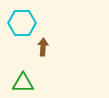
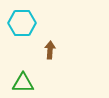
brown arrow: moved 7 px right, 3 px down
